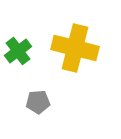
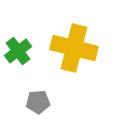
yellow cross: moved 1 px left
